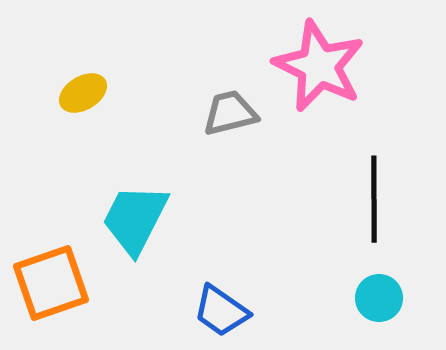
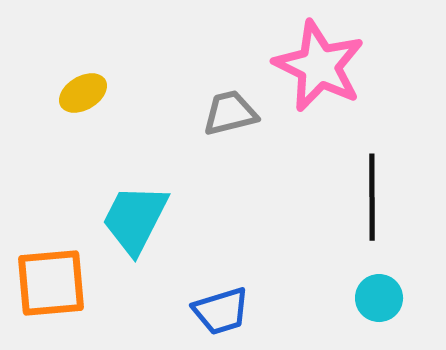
black line: moved 2 px left, 2 px up
orange square: rotated 14 degrees clockwise
blue trapezoid: rotated 52 degrees counterclockwise
